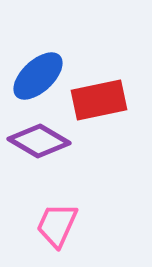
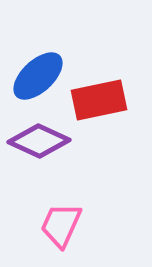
purple diamond: rotated 6 degrees counterclockwise
pink trapezoid: moved 4 px right
